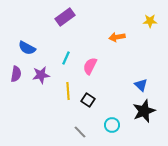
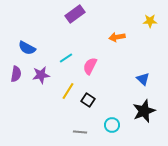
purple rectangle: moved 10 px right, 3 px up
cyan line: rotated 32 degrees clockwise
blue triangle: moved 2 px right, 6 px up
yellow line: rotated 36 degrees clockwise
gray line: rotated 40 degrees counterclockwise
